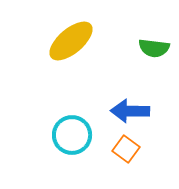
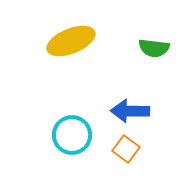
yellow ellipse: rotated 18 degrees clockwise
